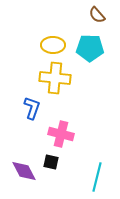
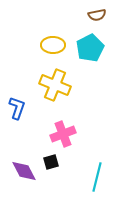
brown semicircle: rotated 60 degrees counterclockwise
cyan pentagon: rotated 28 degrees counterclockwise
yellow cross: moved 7 px down; rotated 16 degrees clockwise
blue L-shape: moved 15 px left
pink cross: moved 2 px right; rotated 35 degrees counterclockwise
black square: rotated 28 degrees counterclockwise
